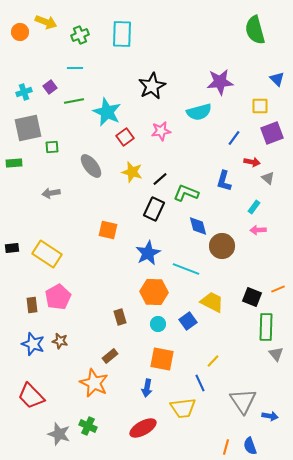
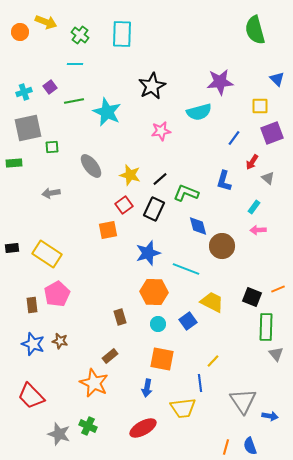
green cross at (80, 35): rotated 30 degrees counterclockwise
cyan line at (75, 68): moved 4 px up
red square at (125, 137): moved 1 px left, 68 px down
red arrow at (252, 162): rotated 112 degrees clockwise
yellow star at (132, 172): moved 2 px left, 3 px down
orange square at (108, 230): rotated 24 degrees counterclockwise
blue star at (148, 253): rotated 10 degrees clockwise
pink pentagon at (58, 297): moved 1 px left, 3 px up
blue line at (200, 383): rotated 18 degrees clockwise
